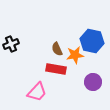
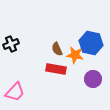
blue hexagon: moved 1 px left, 2 px down
orange star: rotated 18 degrees clockwise
purple circle: moved 3 px up
pink trapezoid: moved 22 px left
